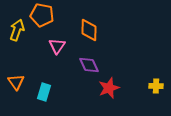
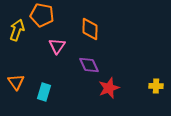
orange diamond: moved 1 px right, 1 px up
